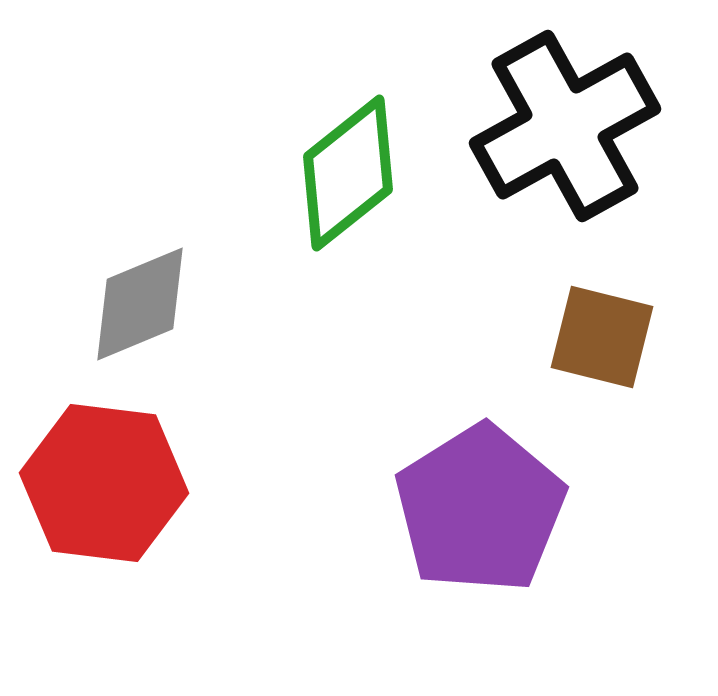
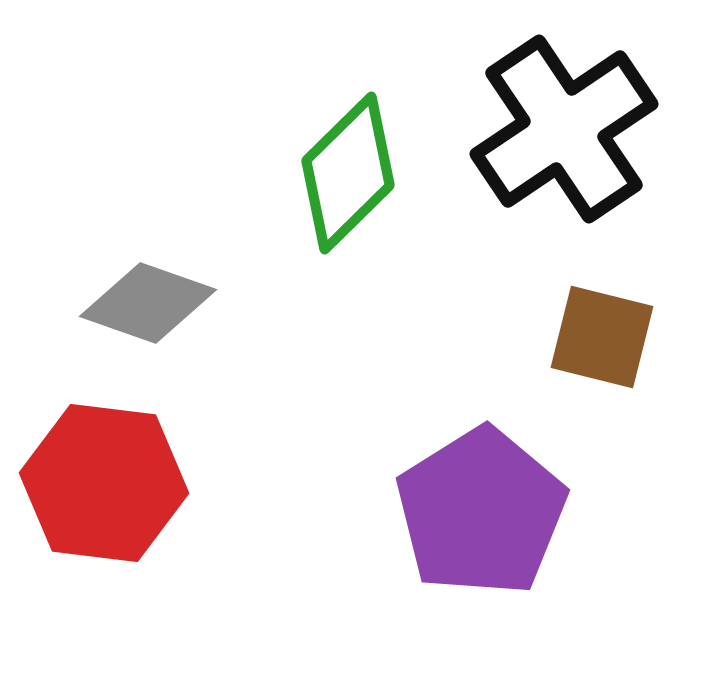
black cross: moved 1 px left, 3 px down; rotated 5 degrees counterclockwise
green diamond: rotated 6 degrees counterclockwise
gray diamond: moved 8 px right, 1 px up; rotated 42 degrees clockwise
purple pentagon: moved 1 px right, 3 px down
